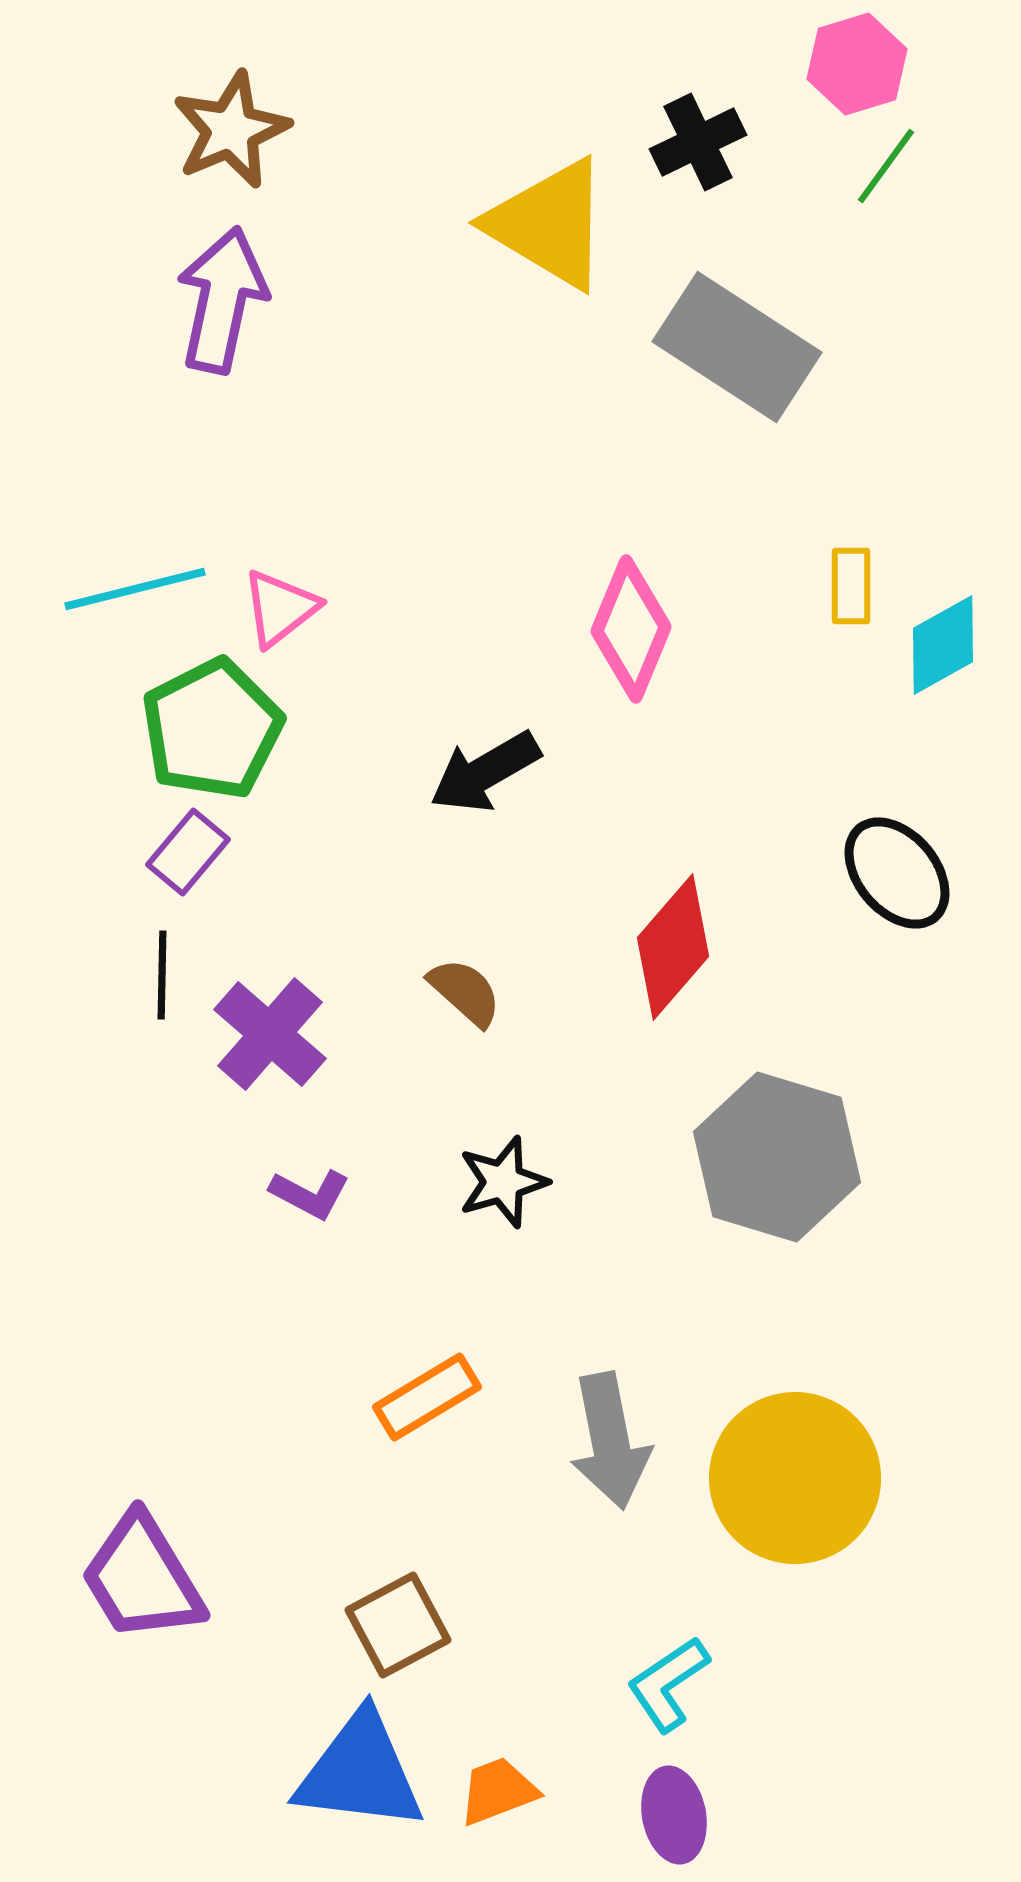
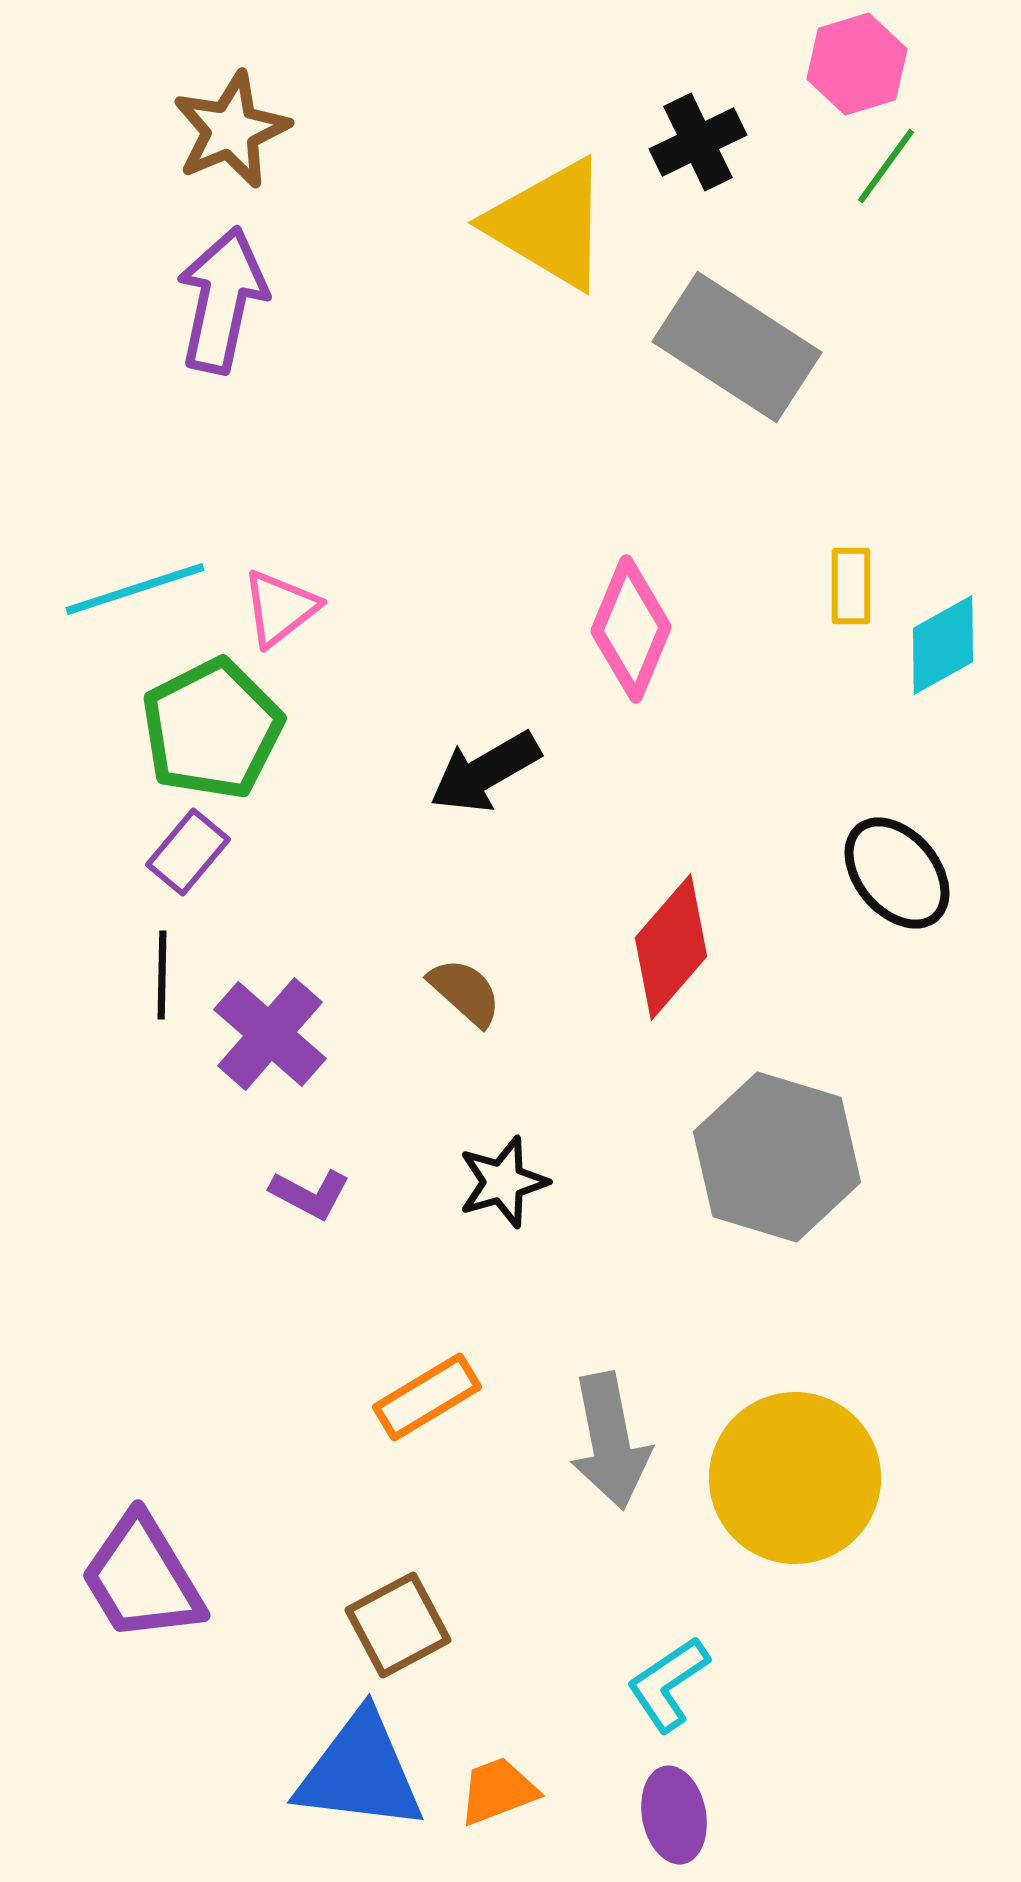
cyan line: rotated 4 degrees counterclockwise
red diamond: moved 2 px left
